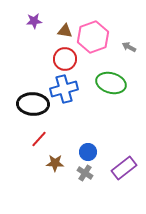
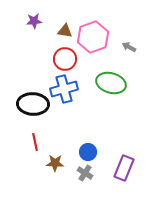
red line: moved 4 px left, 3 px down; rotated 54 degrees counterclockwise
purple rectangle: rotated 30 degrees counterclockwise
